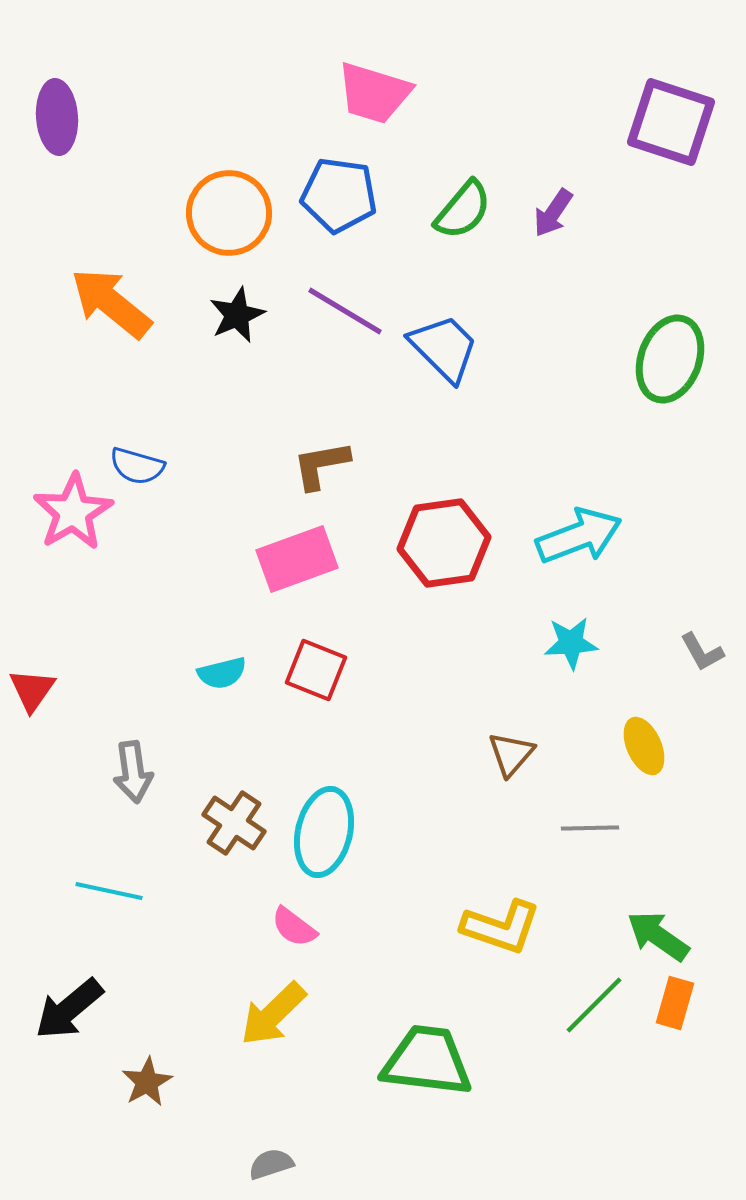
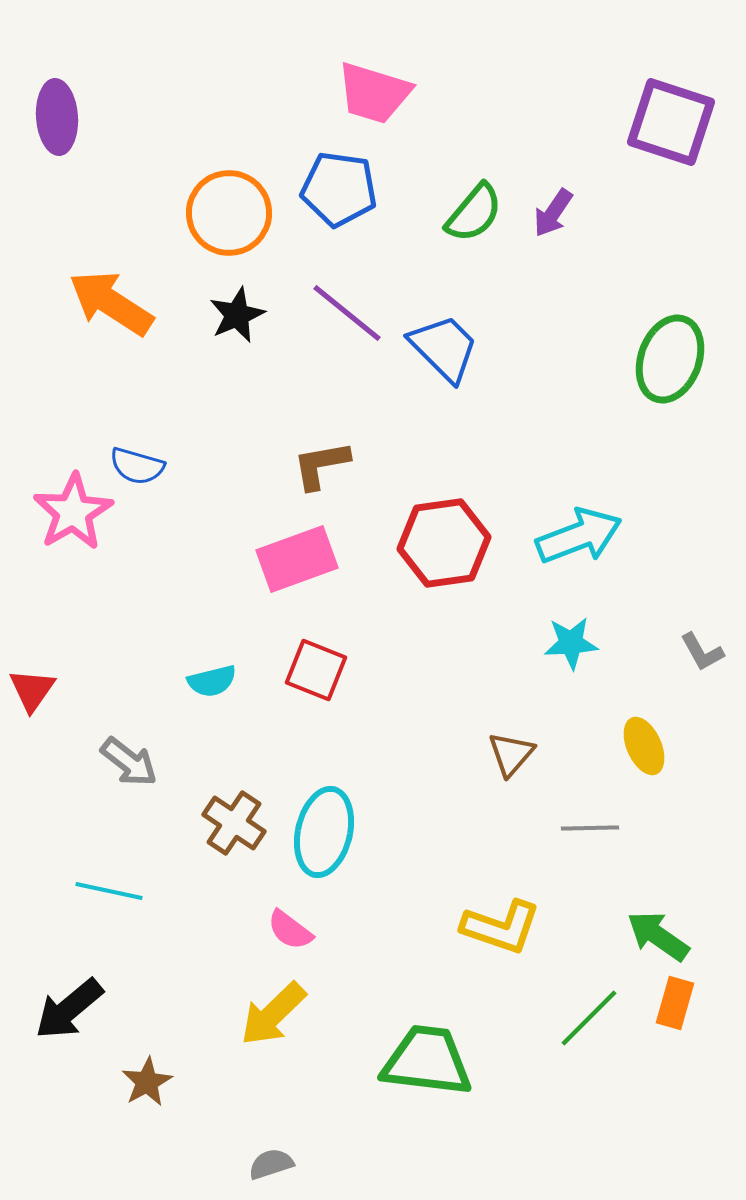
blue pentagon: moved 6 px up
green semicircle: moved 11 px right, 3 px down
orange arrow: rotated 6 degrees counterclockwise
purple line: moved 2 px right, 2 px down; rotated 8 degrees clockwise
cyan semicircle: moved 10 px left, 8 px down
gray arrow: moved 4 px left, 10 px up; rotated 44 degrees counterclockwise
pink semicircle: moved 4 px left, 3 px down
green line: moved 5 px left, 13 px down
